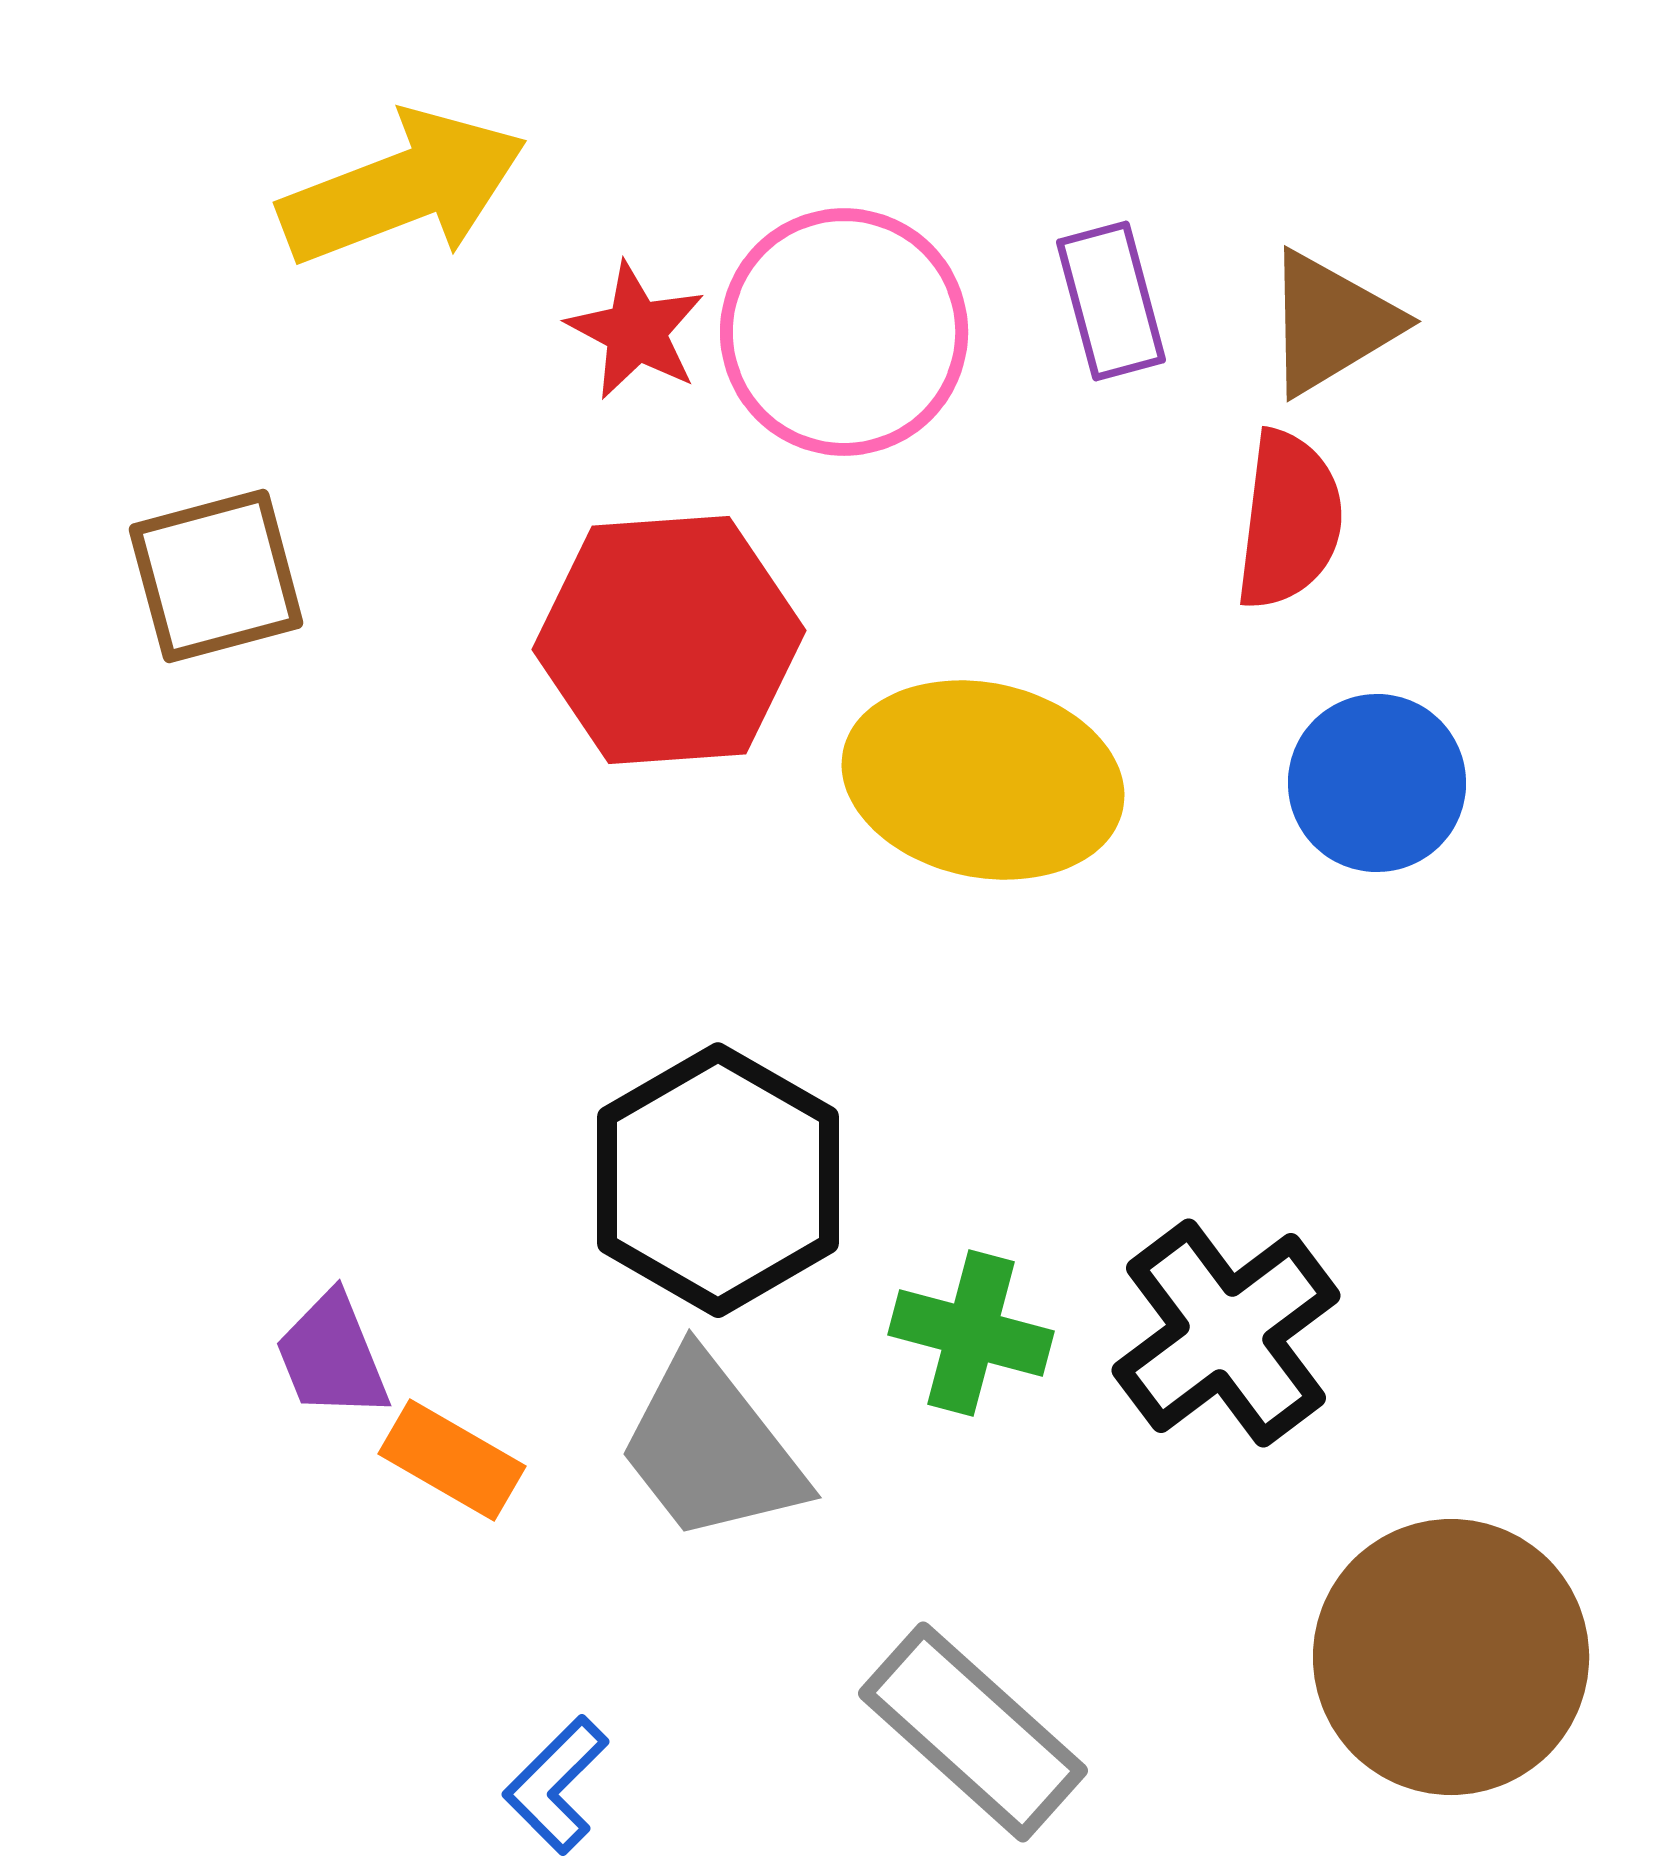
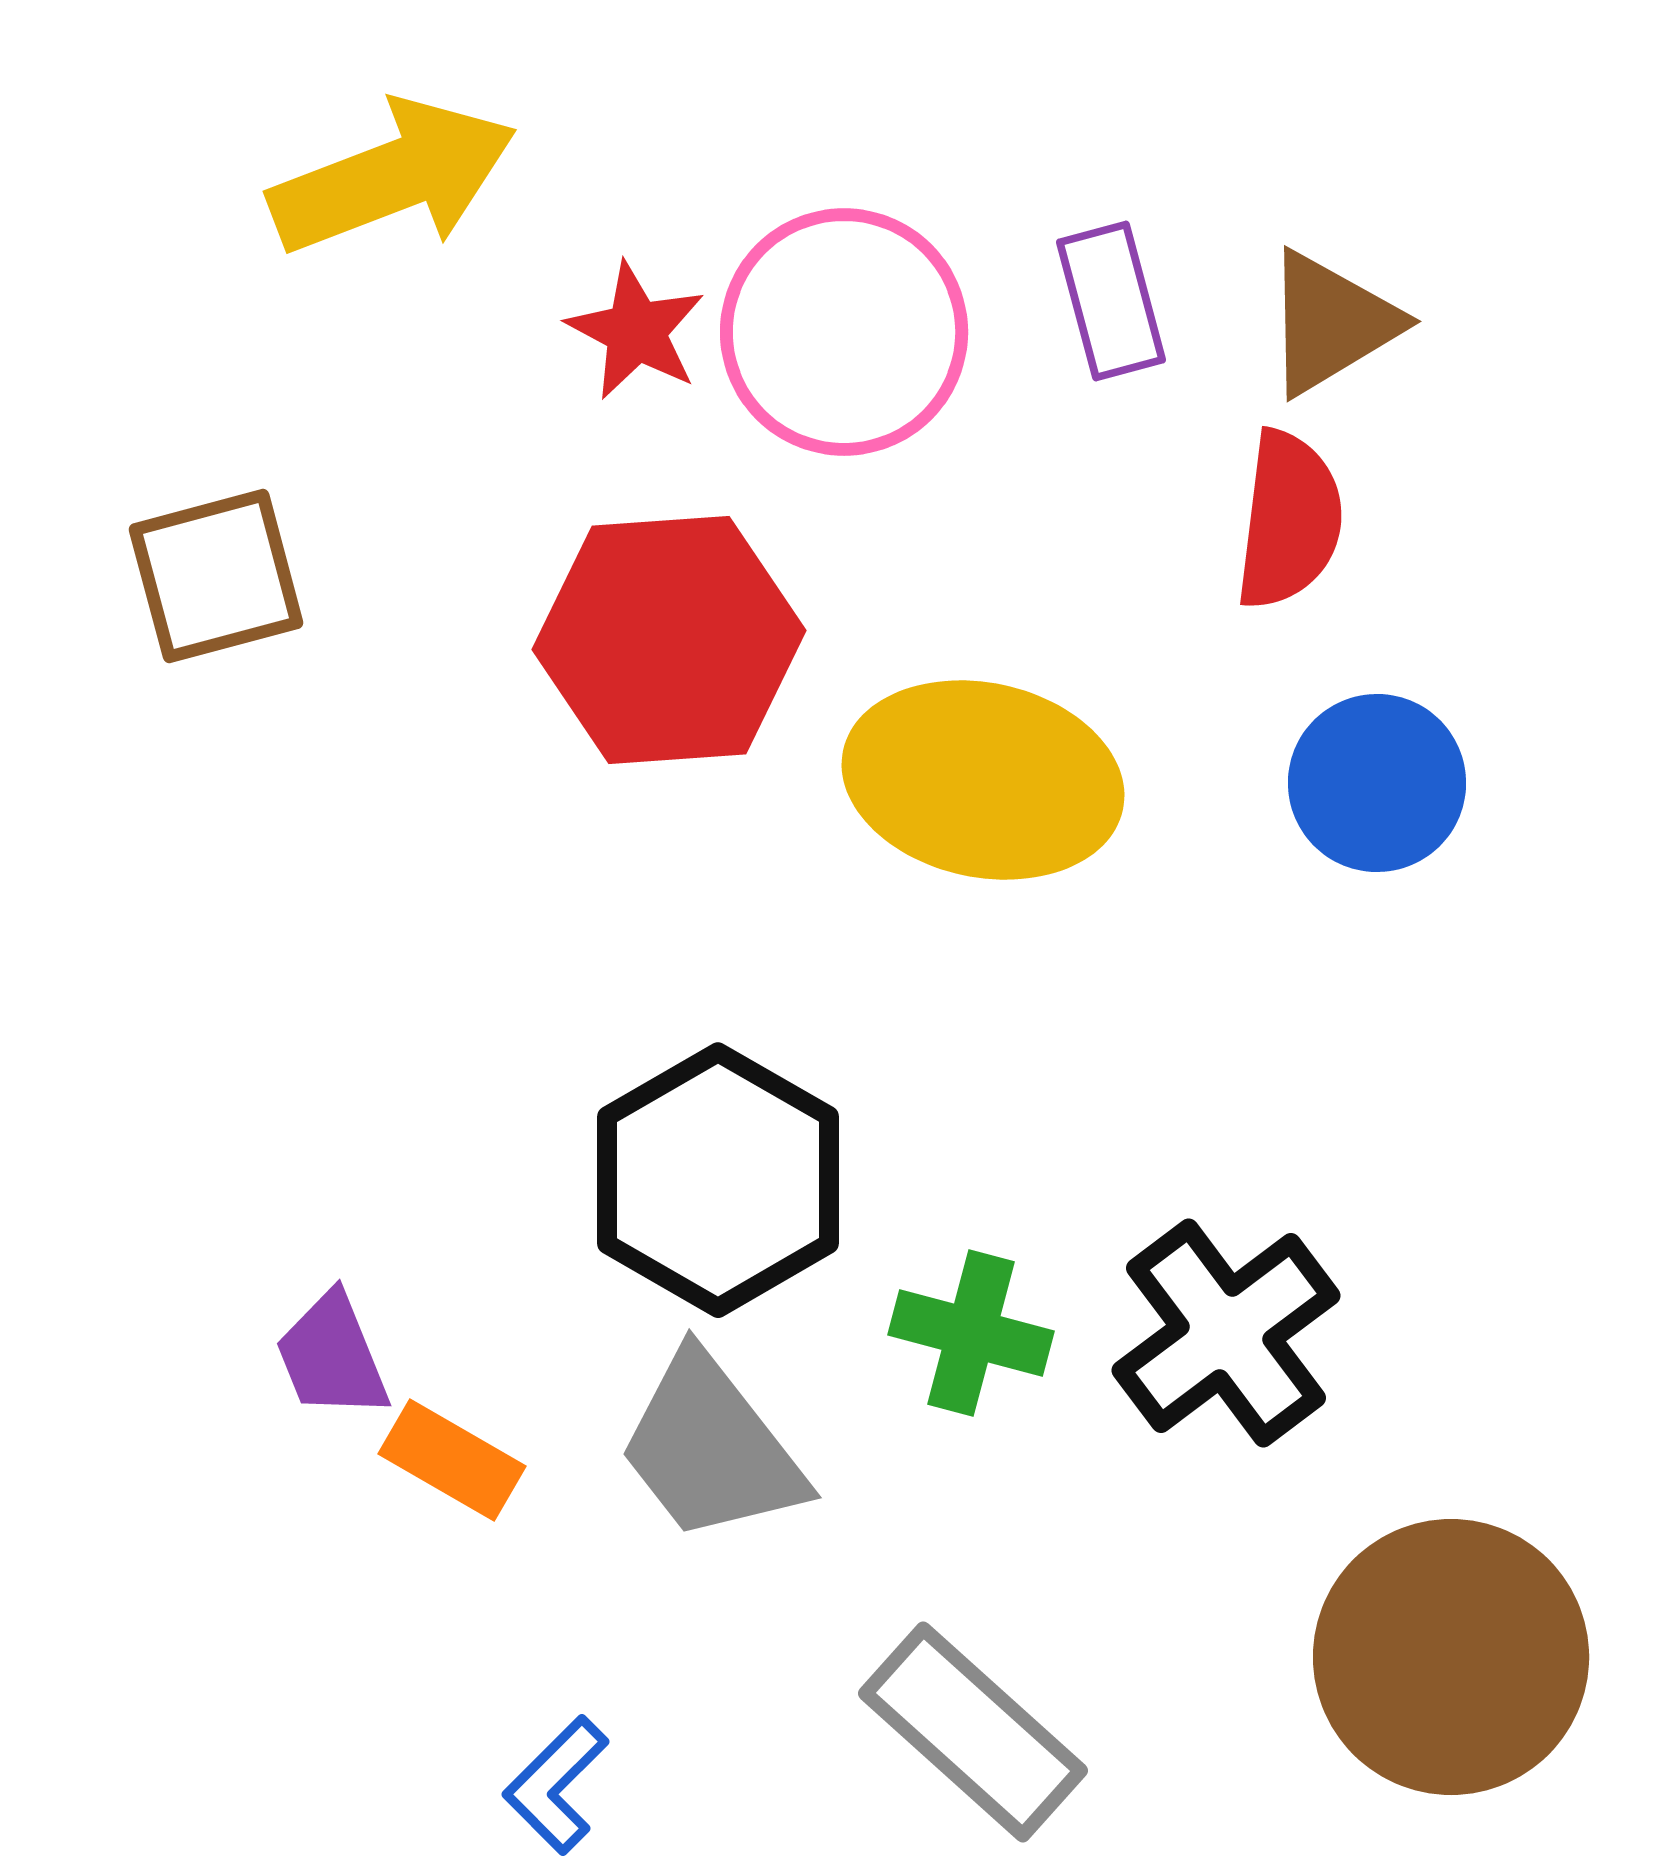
yellow arrow: moved 10 px left, 11 px up
